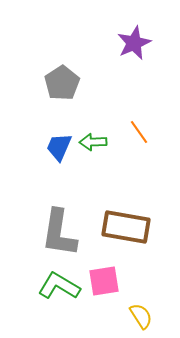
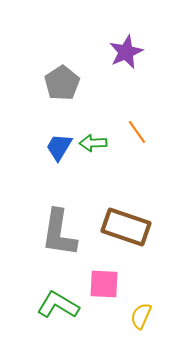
purple star: moved 8 px left, 9 px down
orange line: moved 2 px left
green arrow: moved 1 px down
blue trapezoid: rotated 8 degrees clockwise
brown rectangle: rotated 9 degrees clockwise
pink square: moved 3 px down; rotated 12 degrees clockwise
green L-shape: moved 1 px left, 19 px down
yellow semicircle: rotated 124 degrees counterclockwise
